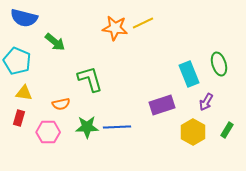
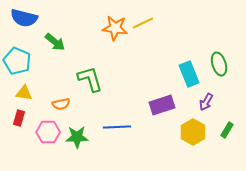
green star: moved 10 px left, 10 px down
